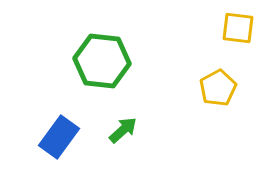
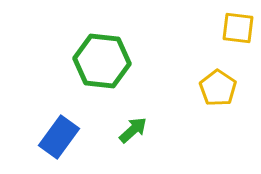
yellow pentagon: rotated 9 degrees counterclockwise
green arrow: moved 10 px right
